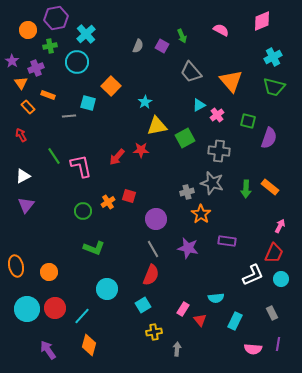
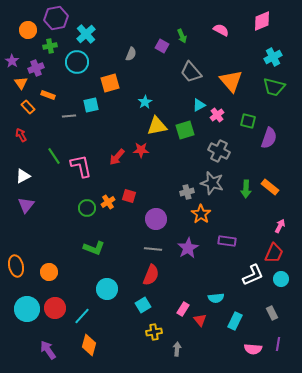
gray semicircle at (138, 46): moved 7 px left, 8 px down
orange square at (111, 86): moved 1 px left, 3 px up; rotated 30 degrees clockwise
cyan square at (88, 103): moved 3 px right, 2 px down; rotated 28 degrees counterclockwise
green square at (185, 138): moved 8 px up; rotated 12 degrees clockwise
gray cross at (219, 151): rotated 20 degrees clockwise
green circle at (83, 211): moved 4 px right, 3 px up
purple star at (188, 248): rotated 30 degrees clockwise
gray line at (153, 249): rotated 54 degrees counterclockwise
